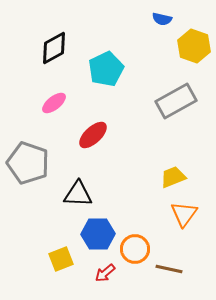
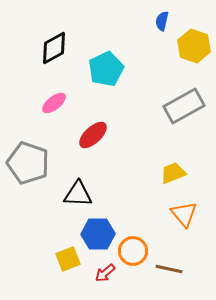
blue semicircle: moved 2 px down; rotated 90 degrees clockwise
gray rectangle: moved 8 px right, 5 px down
yellow trapezoid: moved 4 px up
orange triangle: rotated 16 degrees counterclockwise
orange circle: moved 2 px left, 2 px down
yellow square: moved 7 px right
